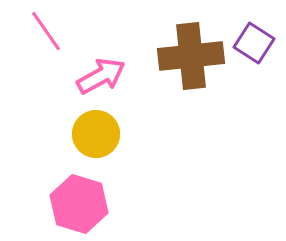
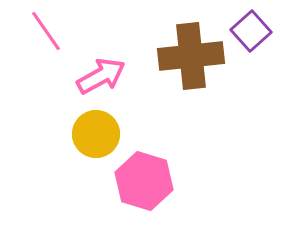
purple square: moved 3 px left, 12 px up; rotated 15 degrees clockwise
pink hexagon: moved 65 px right, 23 px up
